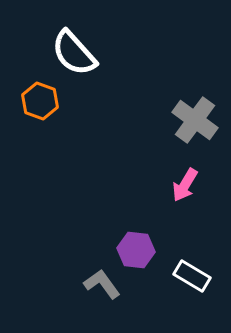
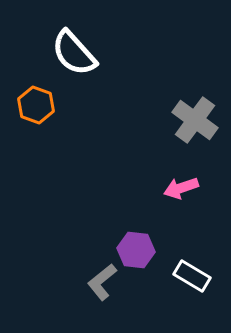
orange hexagon: moved 4 px left, 4 px down
pink arrow: moved 4 px left, 3 px down; rotated 40 degrees clockwise
gray L-shape: moved 2 px up; rotated 93 degrees counterclockwise
